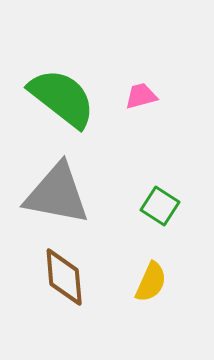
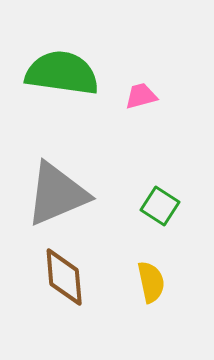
green semicircle: moved 25 px up; rotated 30 degrees counterclockwise
gray triangle: rotated 34 degrees counterclockwise
yellow semicircle: rotated 36 degrees counterclockwise
